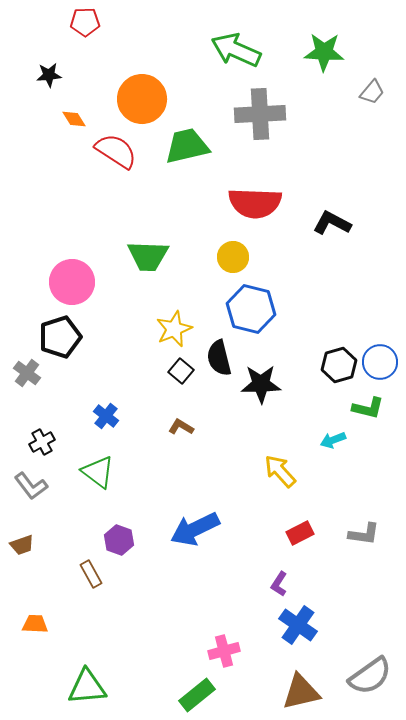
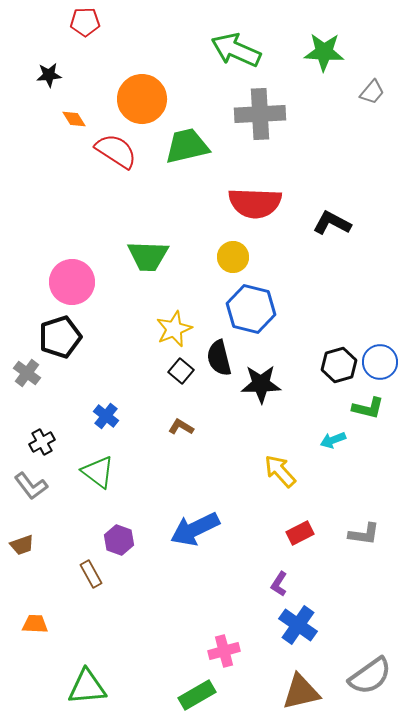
green rectangle at (197, 695): rotated 9 degrees clockwise
